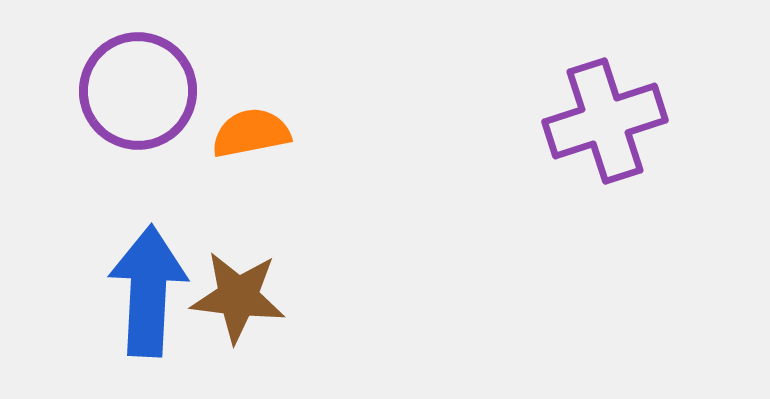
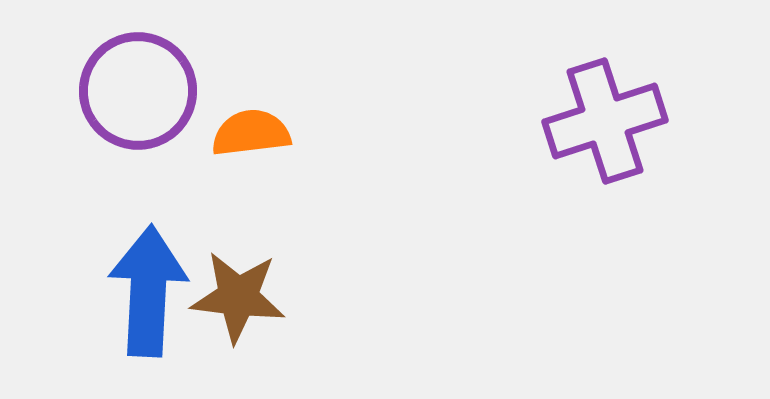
orange semicircle: rotated 4 degrees clockwise
